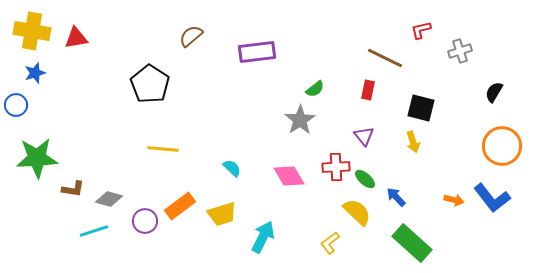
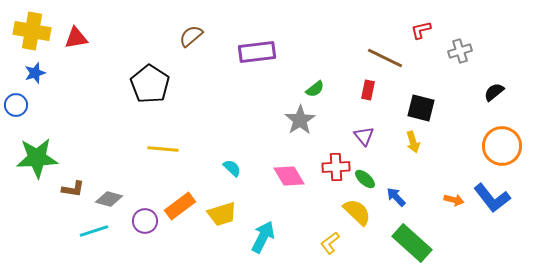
black semicircle: rotated 20 degrees clockwise
